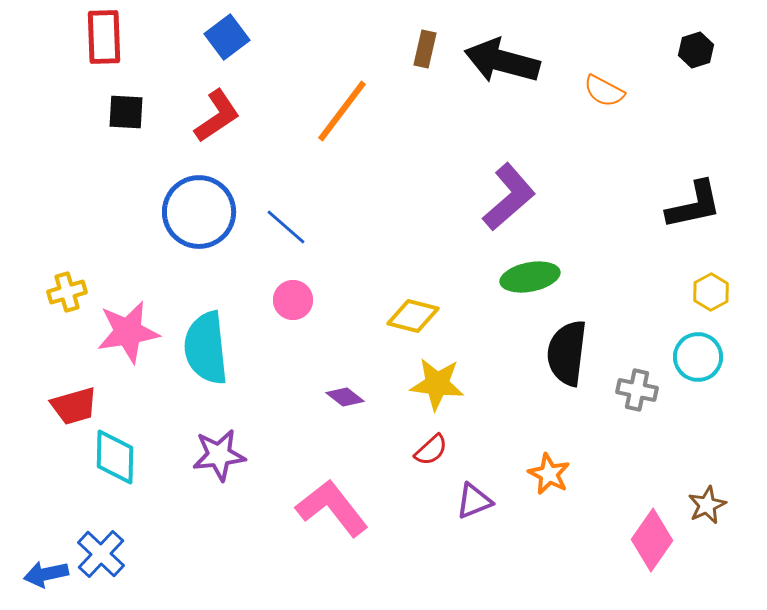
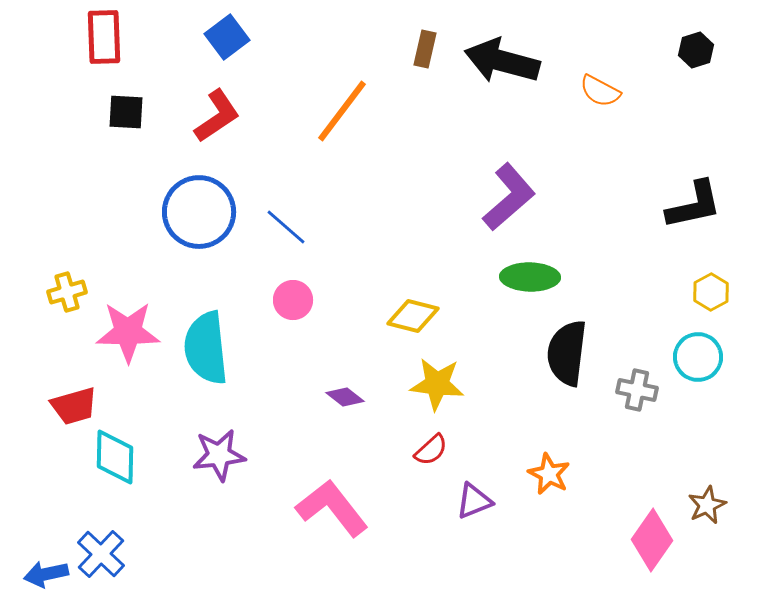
orange semicircle: moved 4 px left
green ellipse: rotated 12 degrees clockwise
pink star: rotated 10 degrees clockwise
